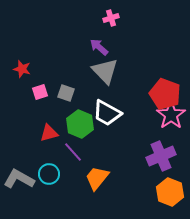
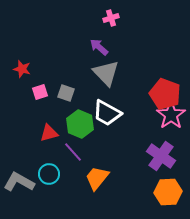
gray triangle: moved 1 px right, 2 px down
purple cross: rotated 32 degrees counterclockwise
gray L-shape: moved 3 px down
orange hexagon: moved 2 px left; rotated 24 degrees counterclockwise
